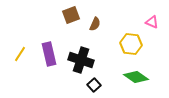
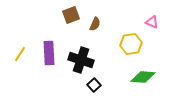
yellow hexagon: rotated 15 degrees counterclockwise
purple rectangle: moved 1 px up; rotated 10 degrees clockwise
green diamond: moved 7 px right; rotated 30 degrees counterclockwise
